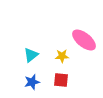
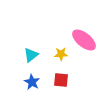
yellow star: moved 1 px left, 2 px up
blue star: rotated 28 degrees counterclockwise
